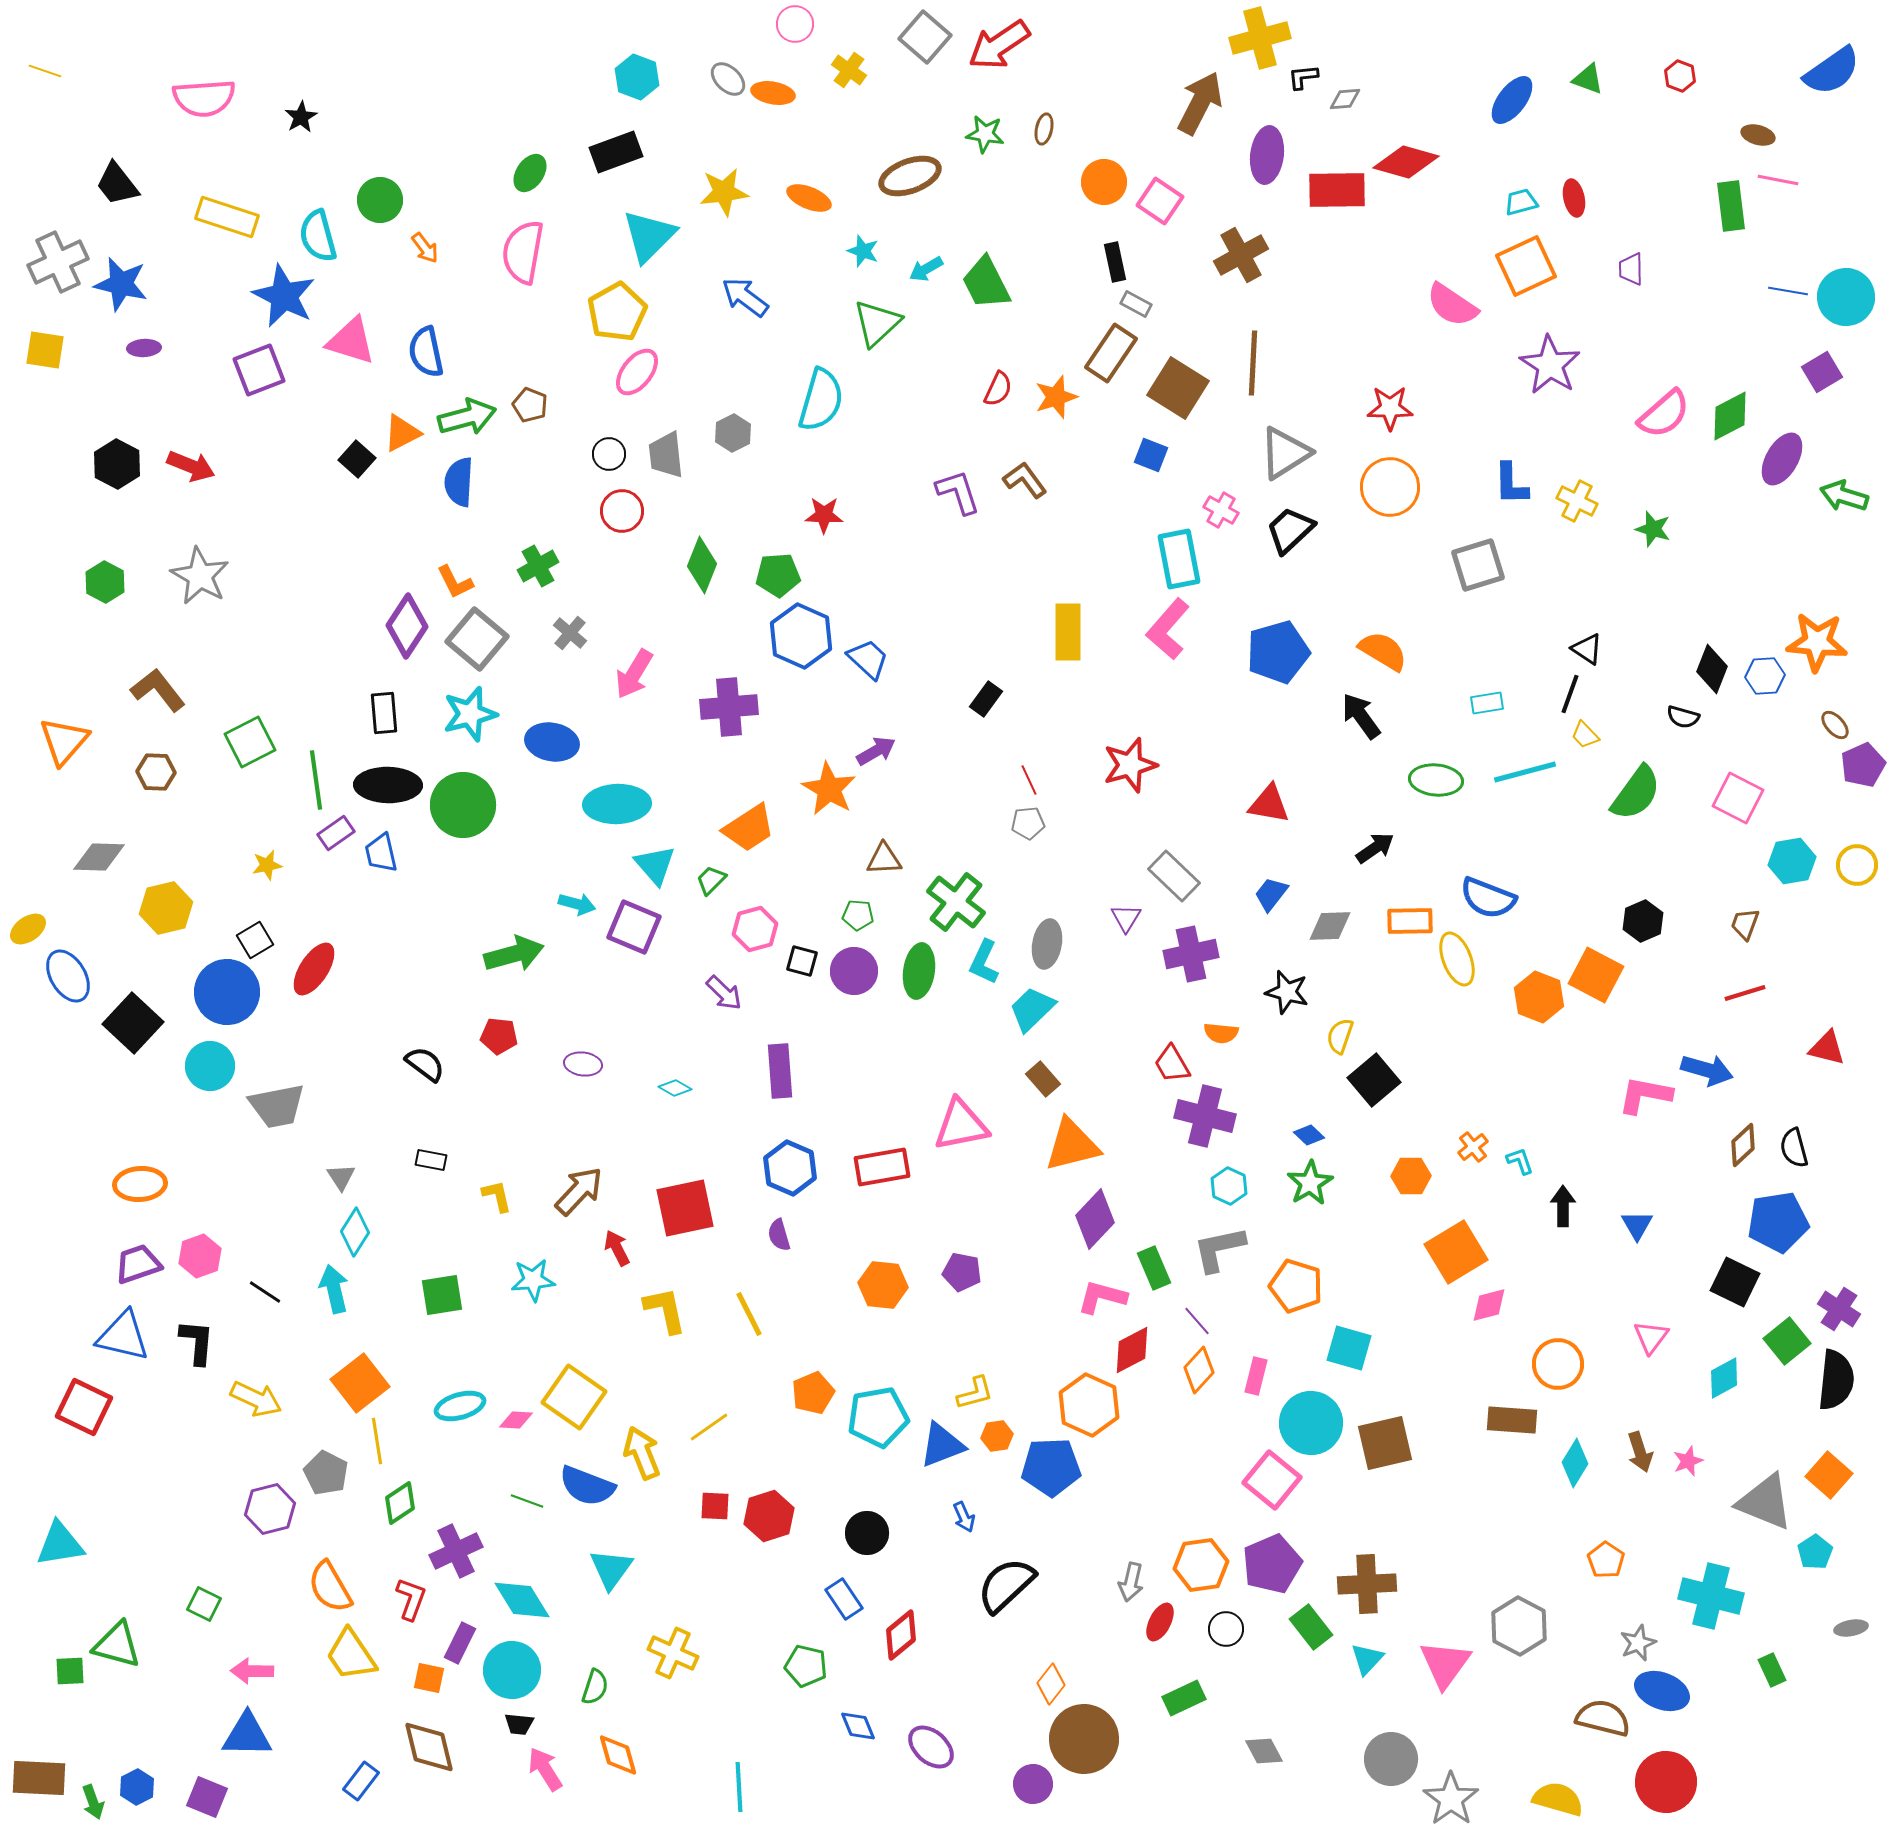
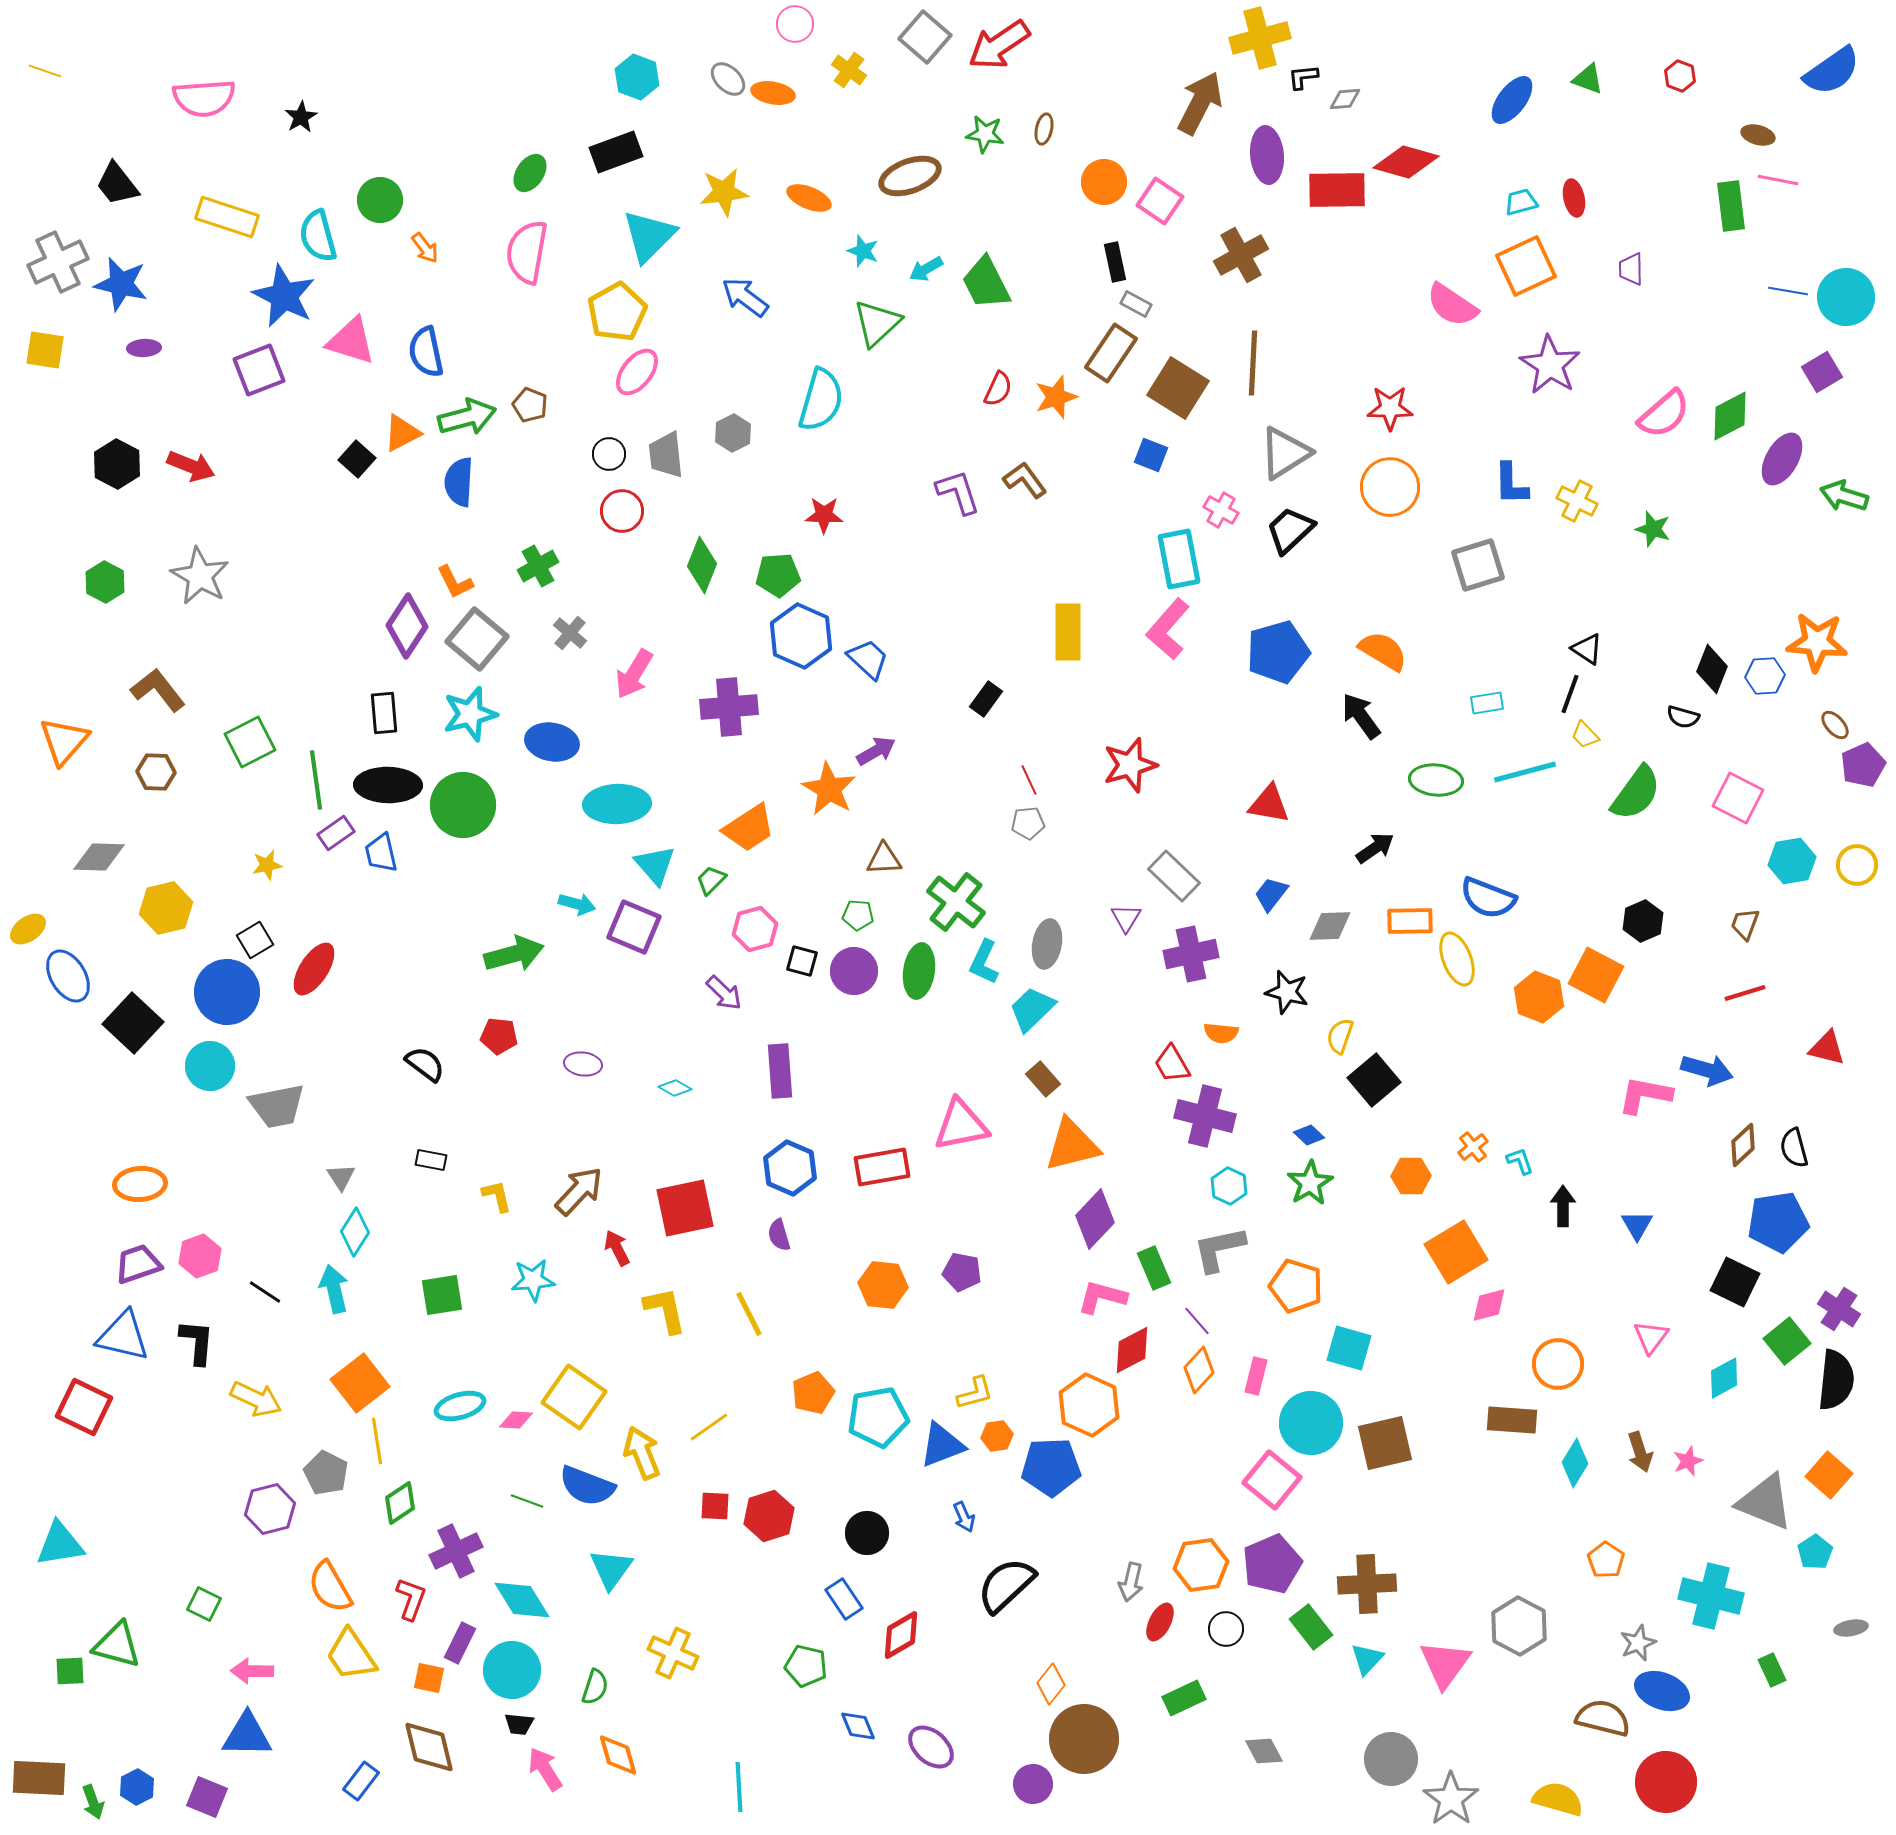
purple ellipse at (1267, 155): rotated 12 degrees counterclockwise
pink semicircle at (523, 252): moved 4 px right
red diamond at (901, 1635): rotated 9 degrees clockwise
